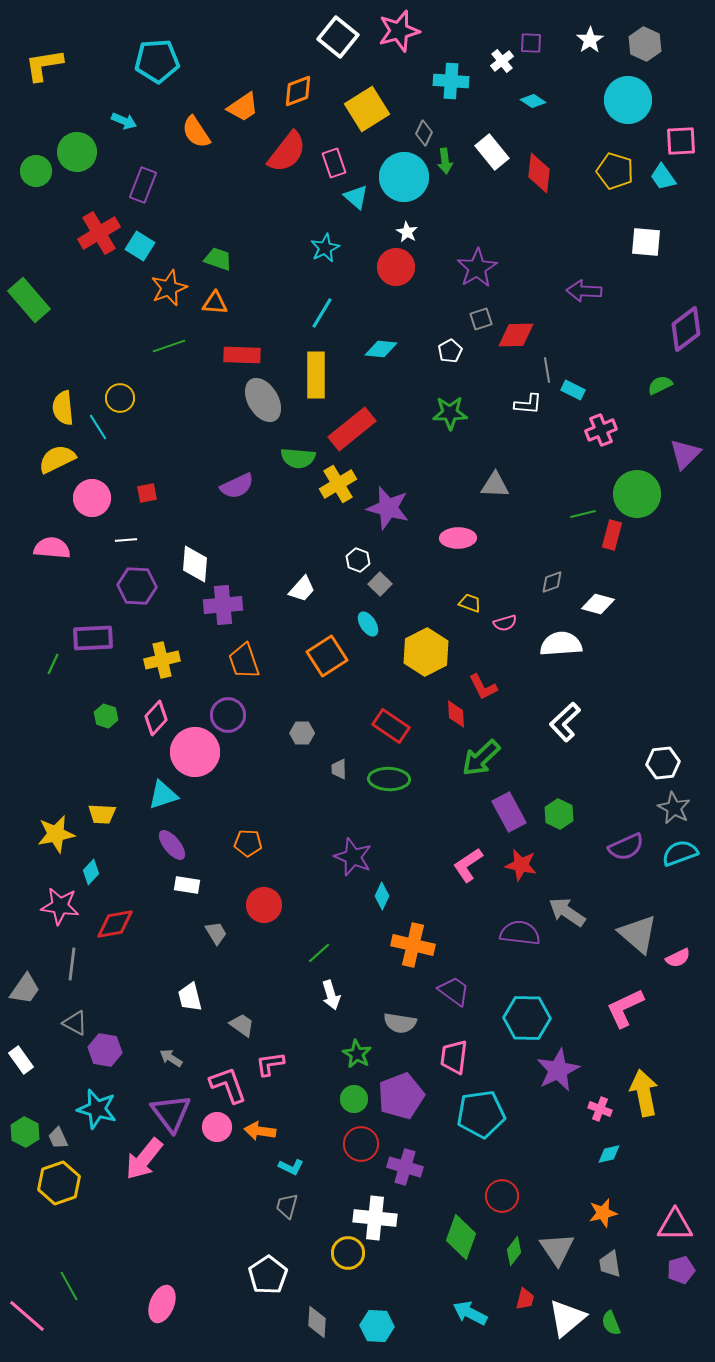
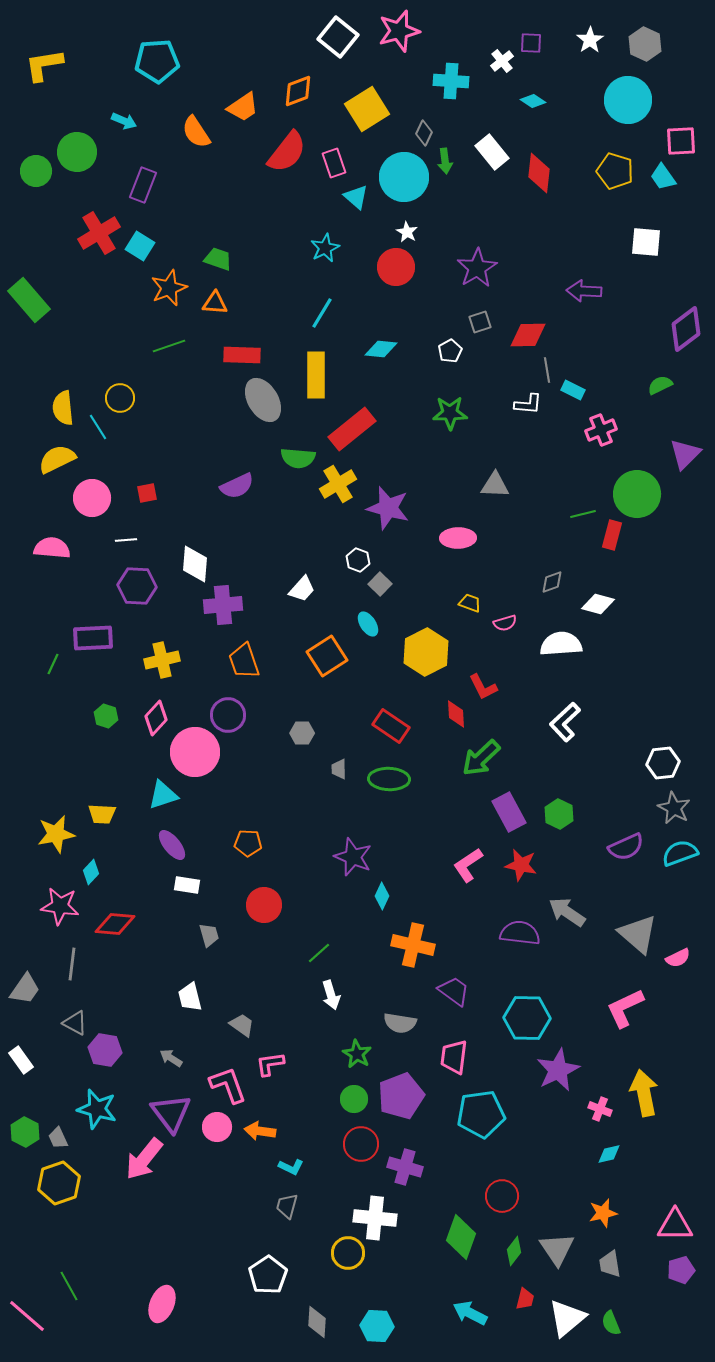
gray square at (481, 319): moved 1 px left, 3 px down
red diamond at (516, 335): moved 12 px right
red diamond at (115, 924): rotated 15 degrees clockwise
gray trapezoid at (216, 933): moved 7 px left, 2 px down; rotated 15 degrees clockwise
